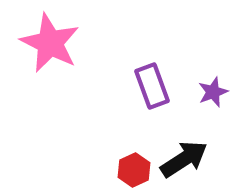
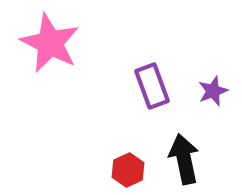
purple star: moved 1 px up
black arrow: rotated 69 degrees counterclockwise
red hexagon: moved 6 px left
